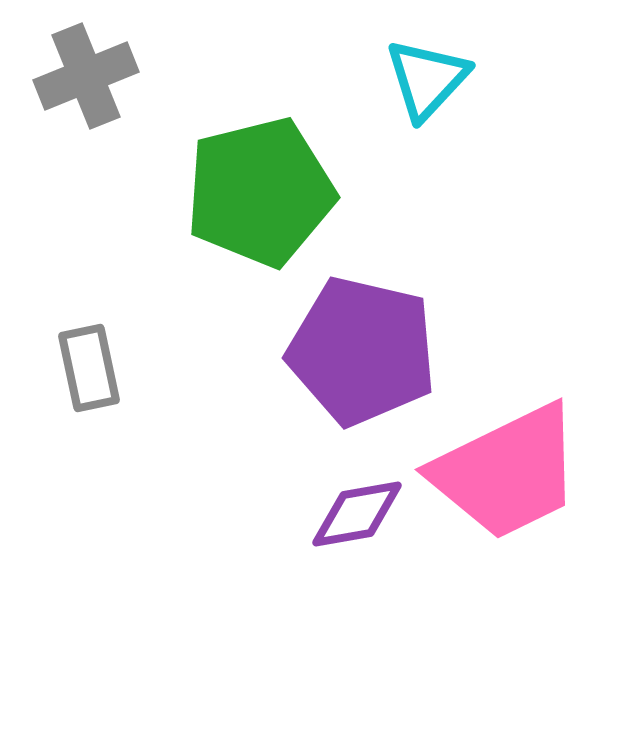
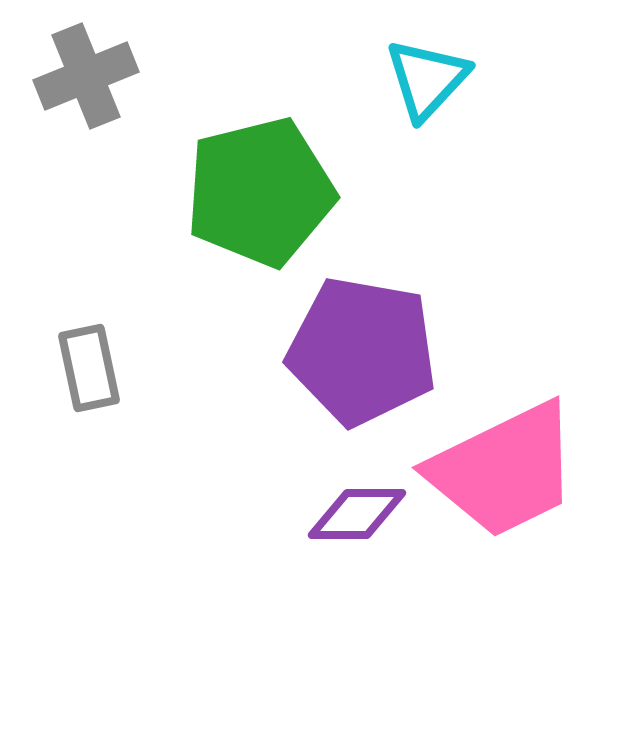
purple pentagon: rotated 3 degrees counterclockwise
pink trapezoid: moved 3 px left, 2 px up
purple diamond: rotated 10 degrees clockwise
